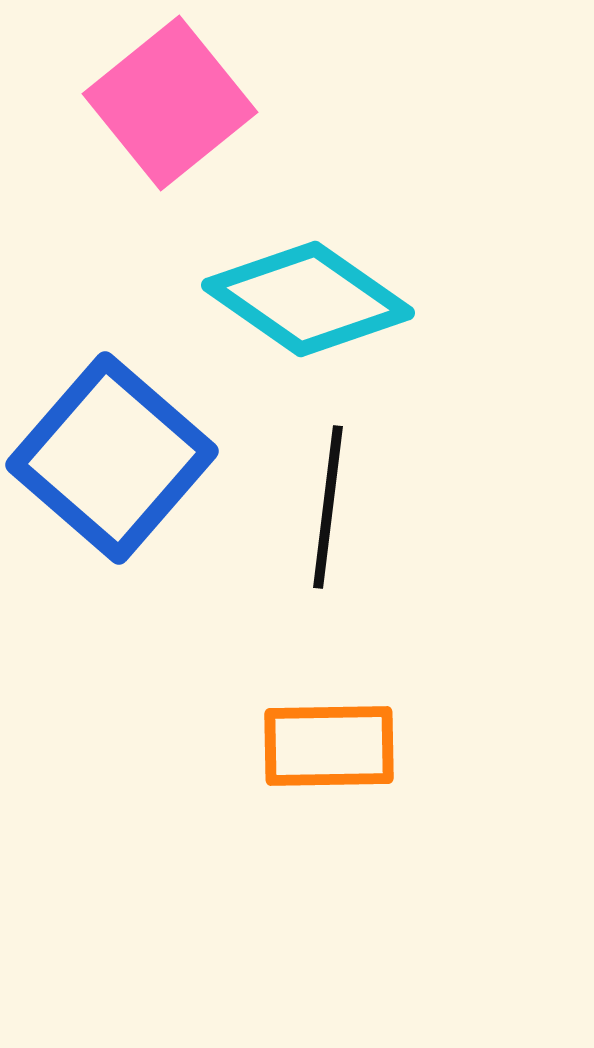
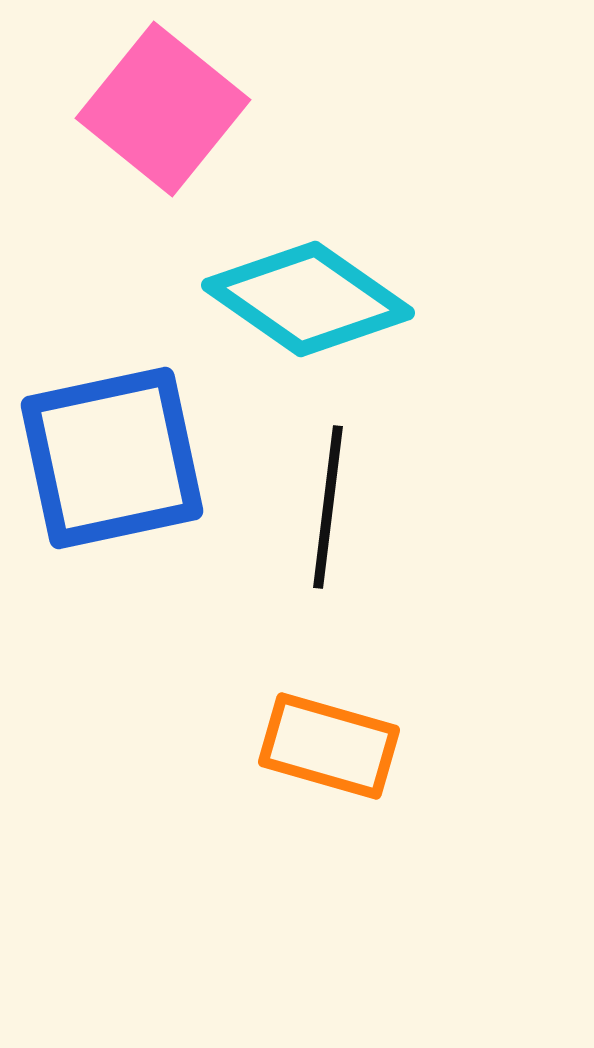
pink square: moved 7 px left, 6 px down; rotated 12 degrees counterclockwise
blue square: rotated 37 degrees clockwise
orange rectangle: rotated 17 degrees clockwise
